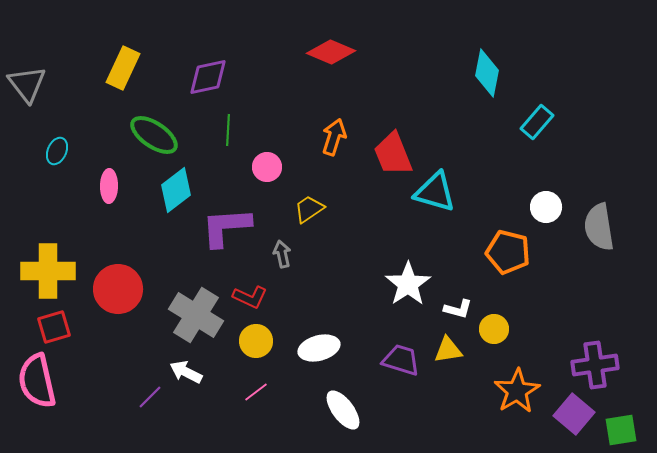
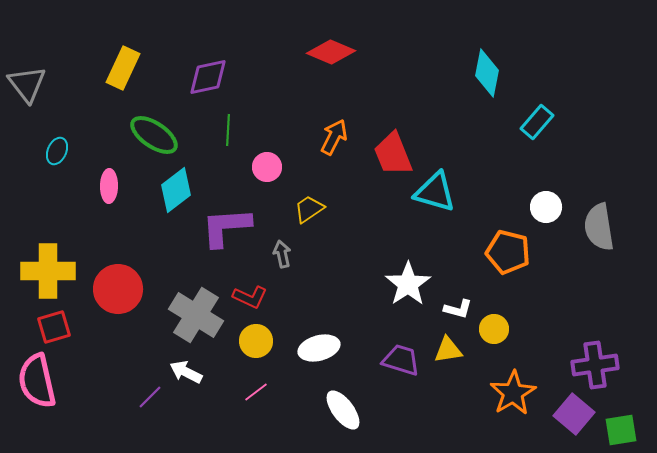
orange arrow at (334, 137): rotated 9 degrees clockwise
orange star at (517, 391): moved 4 px left, 2 px down
